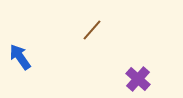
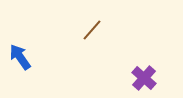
purple cross: moved 6 px right, 1 px up
